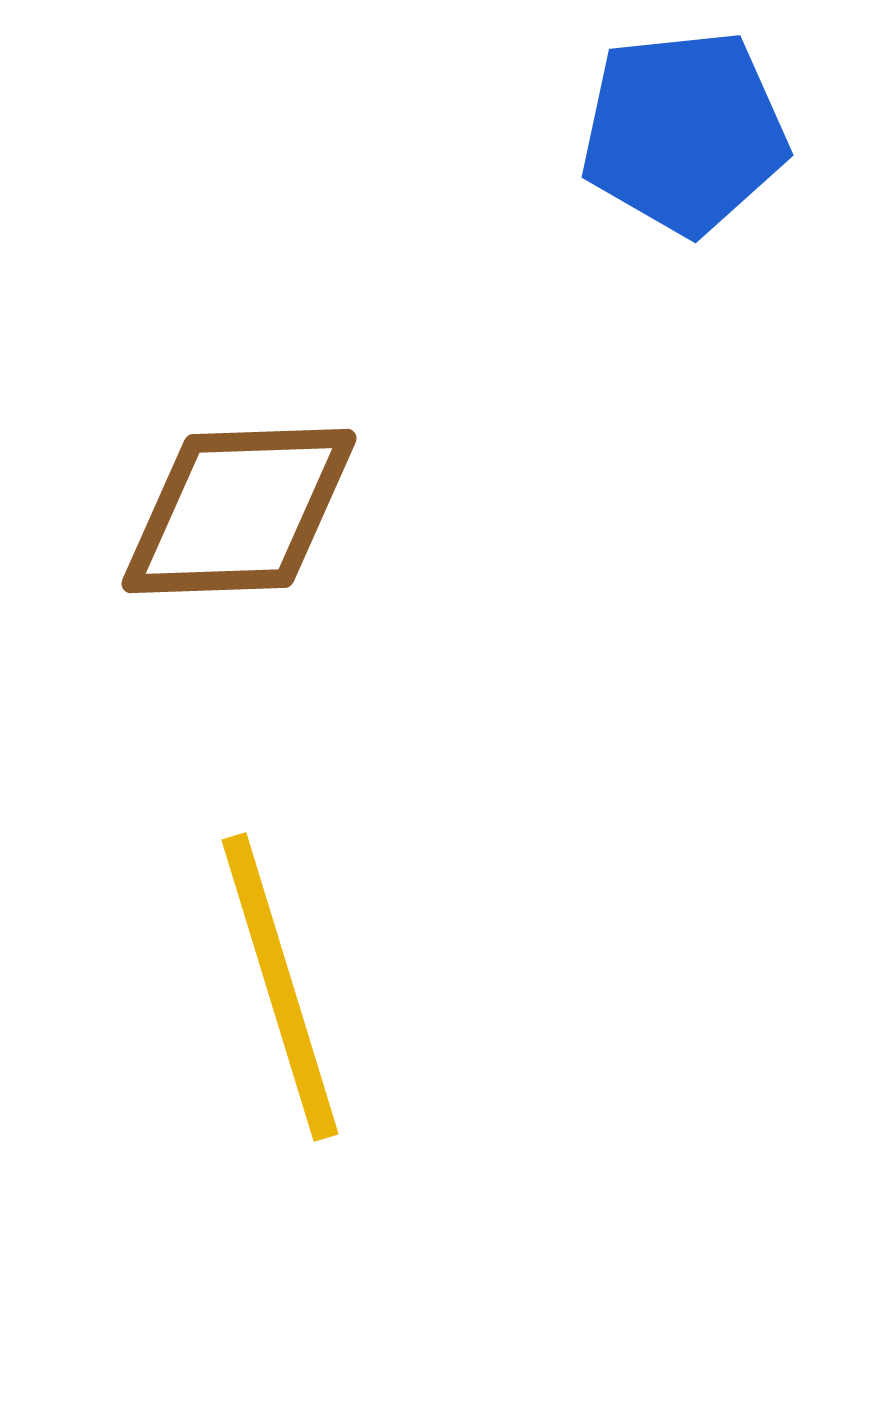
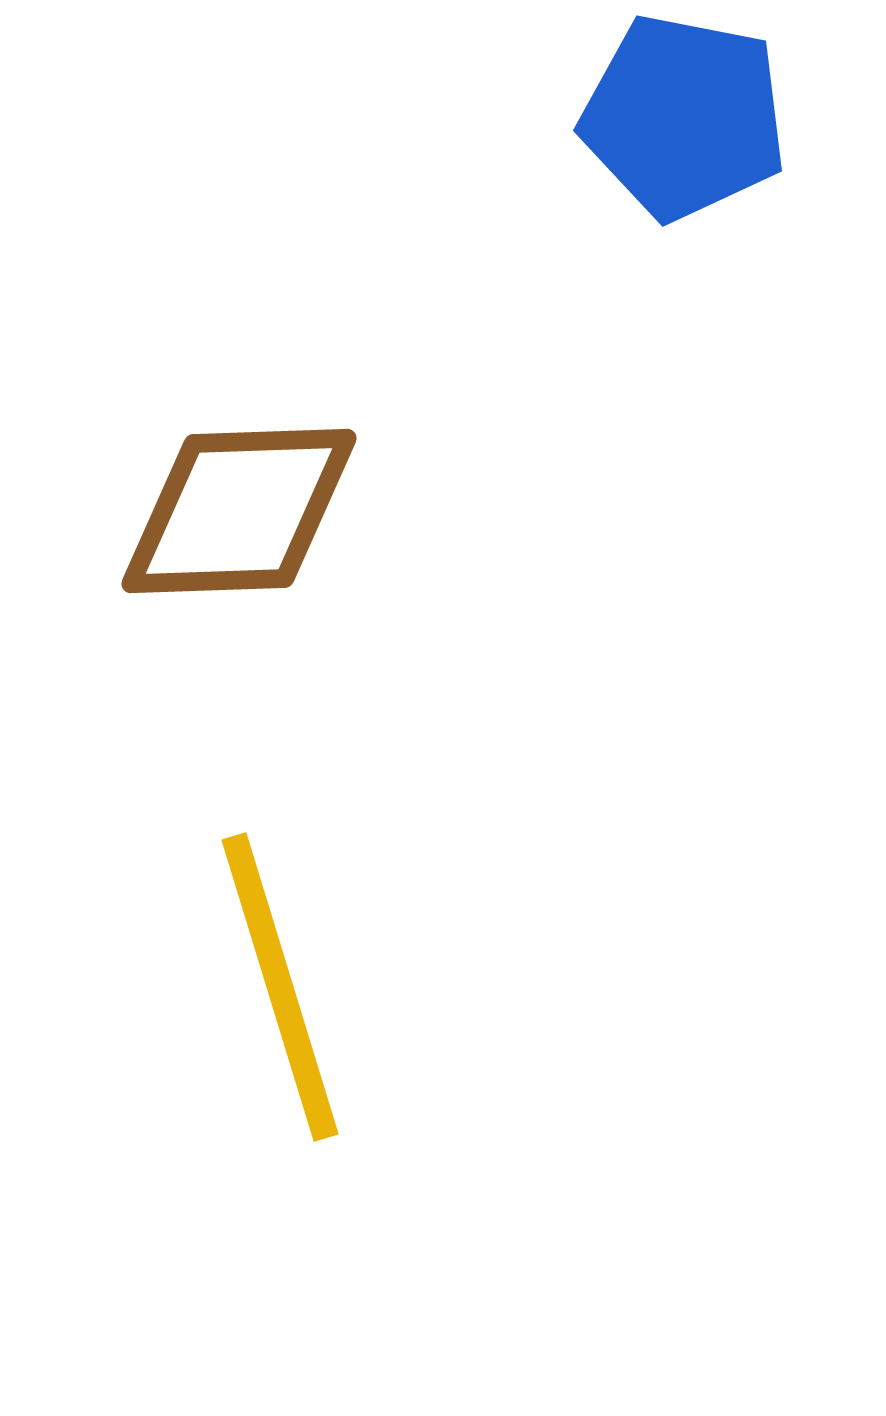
blue pentagon: moved 15 px up; rotated 17 degrees clockwise
